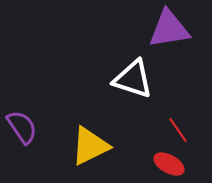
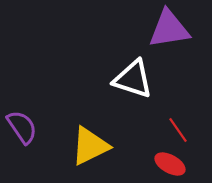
red ellipse: moved 1 px right
